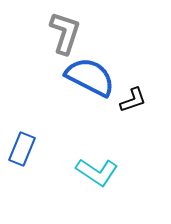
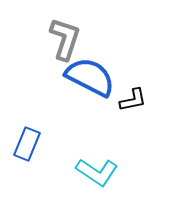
gray L-shape: moved 6 px down
black L-shape: rotated 8 degrees clockwise
blue rectangle: moved 5 px right, 5 px up
